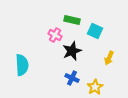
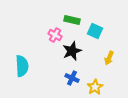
cyan semicircle: moved 1 px down
